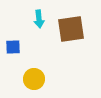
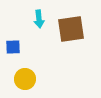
yellow circle: moved 9 px left
